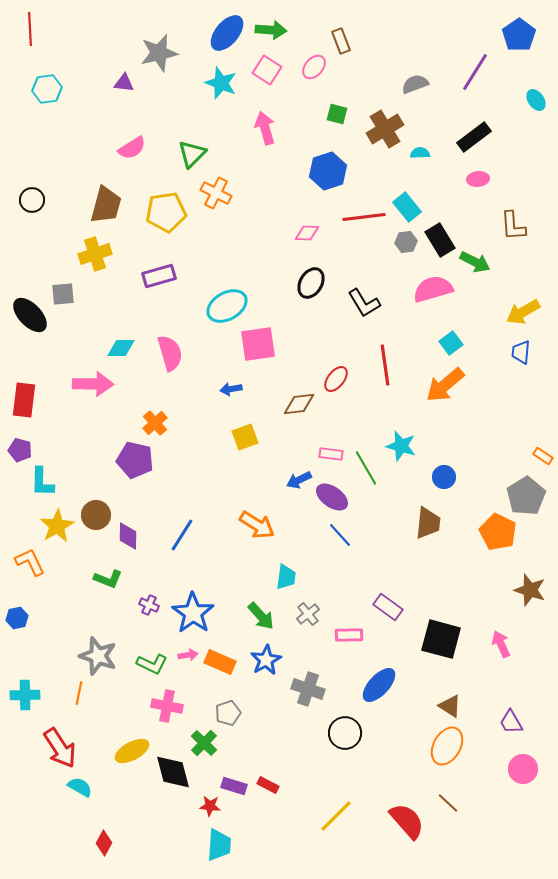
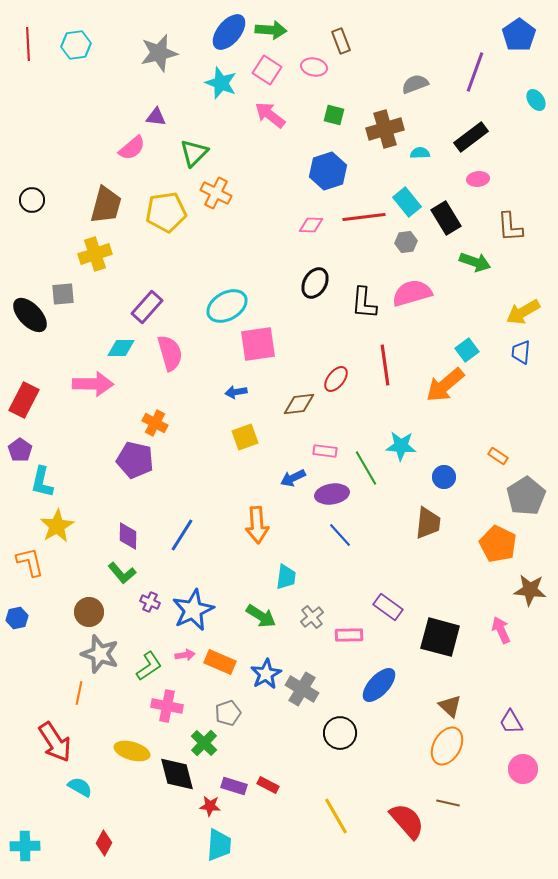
red line at (30, 29): moved 2 px left, 15 px down
blue ellipse at (227, 33): moved 2 px right, 1 px up
pink ellipse at (314, 67): rotated 60 degrees clockwise
purple line at (475, 72): rotated 12 degrees counterclockwise
purple triangle at (124, 83): moved 32 px right, 34 px down
cyan hexagon at (47, 89): moved 29 px right, 44 px up
green square at (337, 114): moved 3 px left, 1 px down
pink arrow at (265, 128): moved 5 px right, 13 px up; rotated 36 degrees counterclockwise
brown cross at (385, 129): rotated 15 degrees clockwise
black rectangle at (474, 137): moved 3 px left
pink semicircle at (132, 148): rotated 8 degrees counterclockwise
green triangle at (192, 154): moved 2 px right, 1 px up
cyan rectangle at (407, 207): moved 5 px up
brown L-shape at (513, 226): moved 3 px left, 1 px down
pink diamond at (307, 233): moved 4 px right, 8 px up
black rectangle at (440, 240): moved 6 px right, 22 px up
green arrow at (475, 262): rotated 8 degrees counterclockwise
purple rectangle at (159, 276): moved 12 px left, 31 px down; rotated 32 degrees counterclockwise
black ellipse at (311, 283): moved 4 px right
pink semicircle at (433, 289): moved 21 px left, 4 px down
black L-shape at (364, 303): rotated 36 degrees clockwise
cyan square at (451, 343): moved 16 px right, 7 px down
blue arrow at (231, 389): moved 5 px right, 3 px down
red rectangle at (24, 400): rotated 20 degrees clockwise
orange cross at (155, 423): rotated 20 degrees counterclockwise
cyan star at (401, 446): rotated 12 degrees counterclockwise
purple pentagon at (20, 450): rotated 20 degrees clockwise
pink rectangle at (331, 454): moved 6 px left, 3 px up
orange rectangle at (543, 456): moved 45 px left
blue arrow at (299, 480): moved 6 px left, 2 px up
cyan L-shape at (42, 482): rotated 12 degrees clockwise
purple ellipse at (332, 497): moved 3 px up; rotated 44 degrees counterclockwise
brown circle at (96, 515): moved 7 px left, 97 px down
orange arrow at (257, 525): rotated 54 degrees clockwise
orange pentagon at (498, 532): moved 12 px down
orange L-shape at (30, 562): rotated 12 degrees clockwise
green L-shape at (108, 579): moved 14 px right, 6 px up; rotated 28 degrees clockwise
brown star at (530, 590): rotated 12 degrees counterclockwise
purple cross at (149, 605): moved 1 px right, 3 px up
blue star at (193, 613): moved 3 px up; rotated 12 degrees clockwise
gray cross at (308, 614): moved 4 px right, 3 px down
green arrow at (261, 616): rotated 16 degrees counterclockwise
black square at (441, 639): moved 1 px left, 2 px up
pink arrow at (501, 644): moved 14 px up
pink arrow at (188, 655): moved 3 px left
gray star at (98, 656): moved 2 px right, 2 px up
blue star at (266, 660): moved 14 px down
green L-shape at (152, 664): moved 3 px left, 2 px down; rotated 60 degrees counterclockwise
gray cross at (308, 689): moved 6 px left; rotated 12 degrees clockwise
cyan cross at (25, 695): moved 151 px down
brown triangle at (450, 706): rotated 10 degrees clockwise
black circle at (345, 733): moved 5 px left
red arrow at (60, 748): moved 5 px left, 6 px up
yellow ellipse at (132, 751): rotated 44 degrees clockwise
black diamond at (173, 772): moved 4 px right, 2 px down
brown line at (448, 803): rotated 30 degrees counterclockwise
yellow line at (336, 816): rotated 75 degrees counterclockwise
